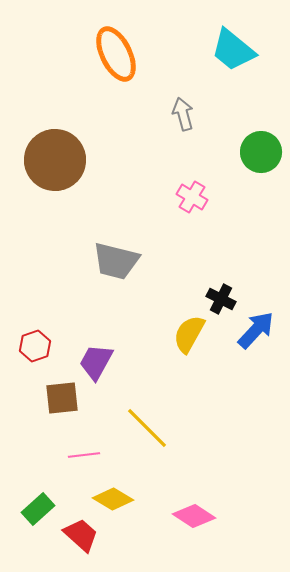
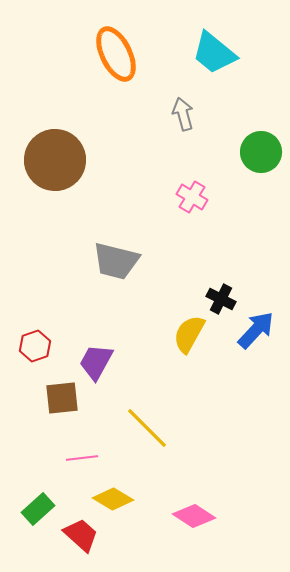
cyan trapezoid: moved 19 px left, 3 px down
pink line: moved 2 px left, 3 px down
